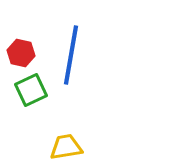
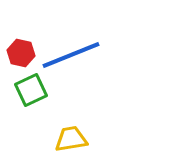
blue line: rotated 58 degrees clockwise
yellow trapezoid: moved 5 px right, 8 px up
